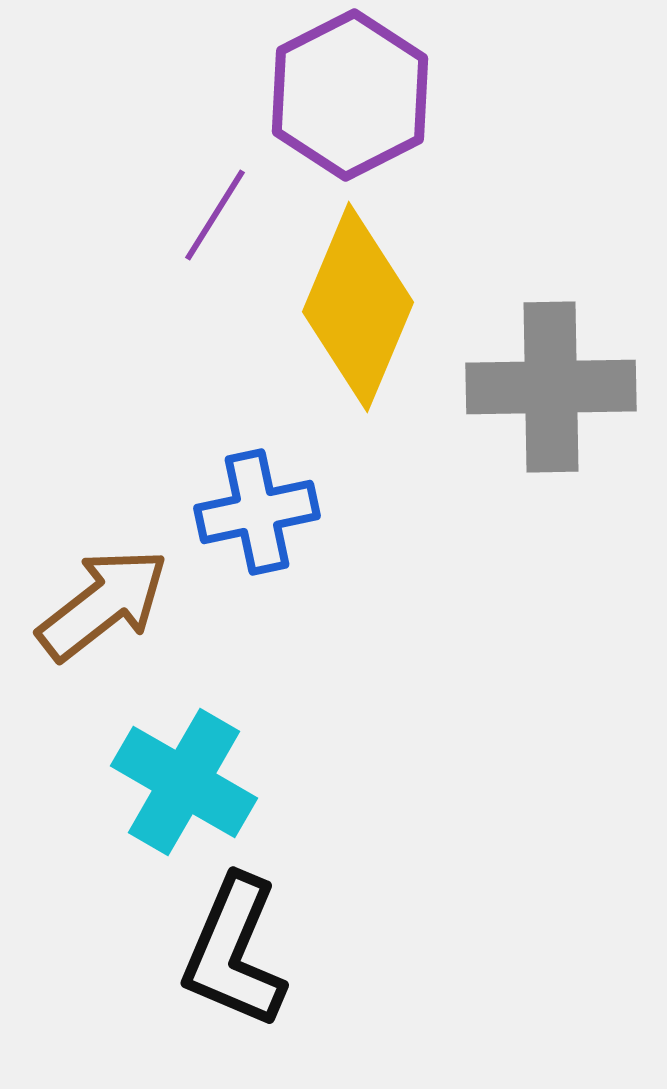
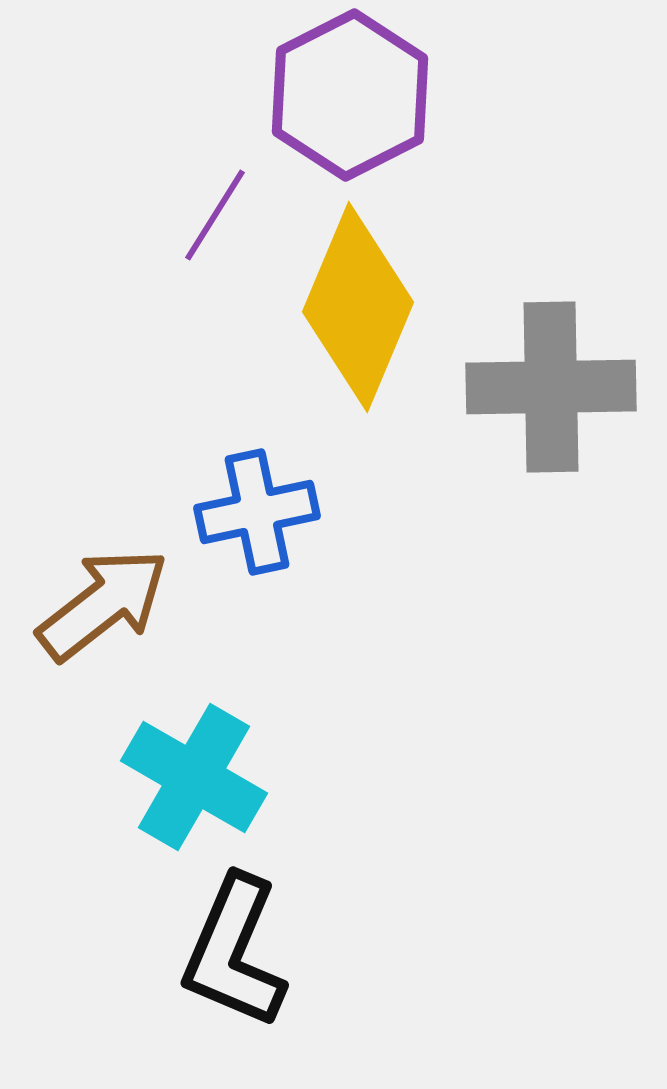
cyan cross: moved 10 px right, 5 px up
